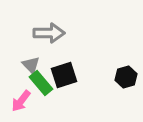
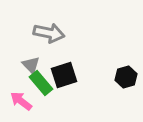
gray arrow: rotated 12 degrees clockwise
pink arrow: rotated 90 degrees clockwise
